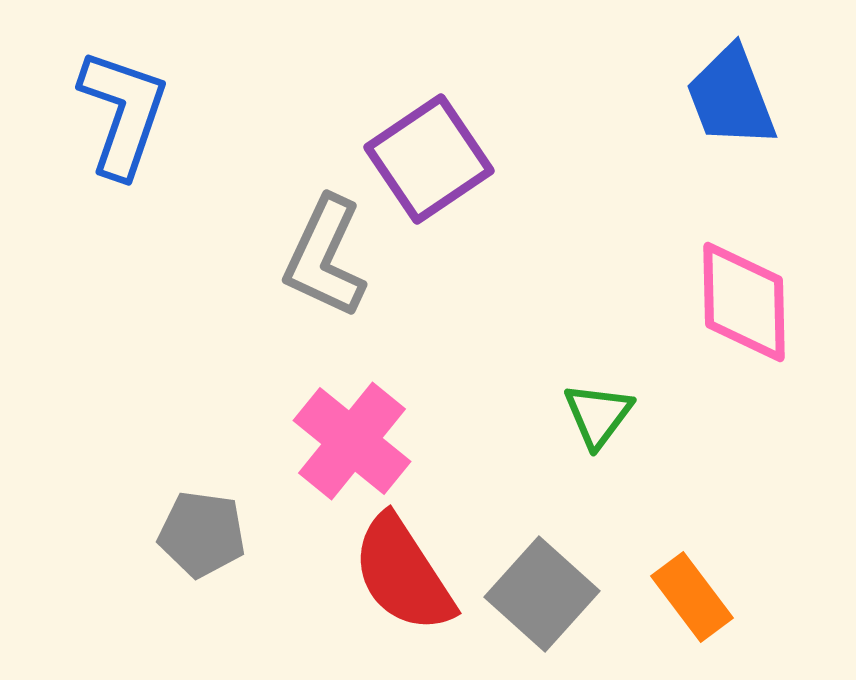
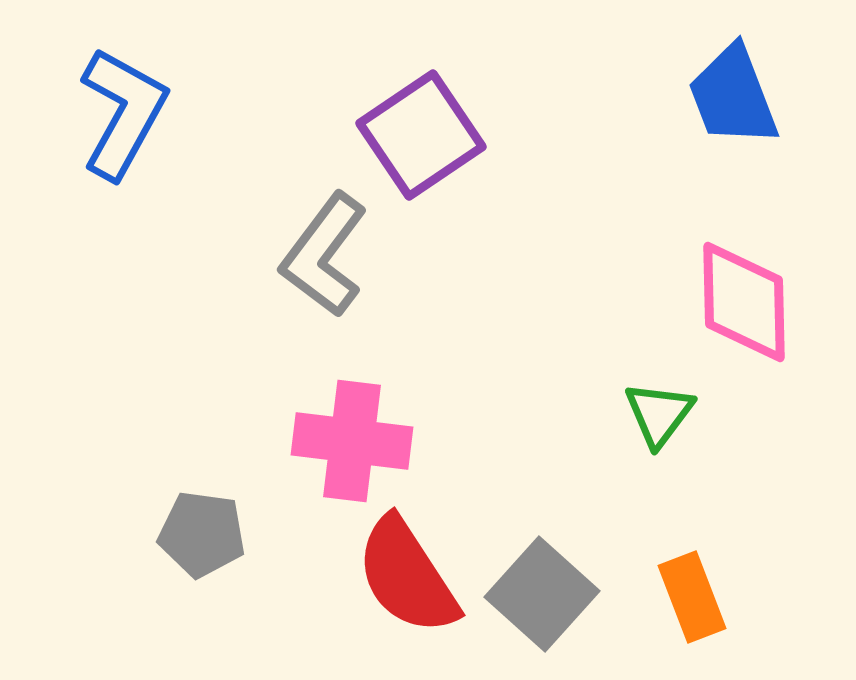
blue trapezoid: moved 2 px right, 1 px up
blue L-shape: rotated 10 degrees clockwise
purple square: moved 8 px left, 24 px up
gray L-shape: moved 1 px left, 2 px up; rotated 12 degrees clockwise
green triangle: moved 61 px right, 1 px up
pink cross: rotated 32 degrees counterclockwise
red semicircle: moved 4 px right, 2 px down
orange rectangle: rotated 16 degrees clockwise
